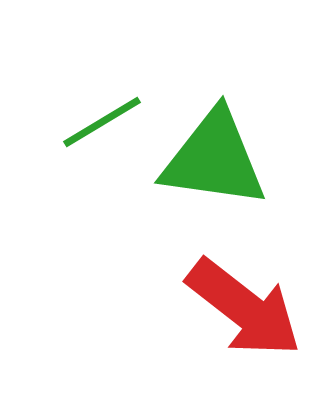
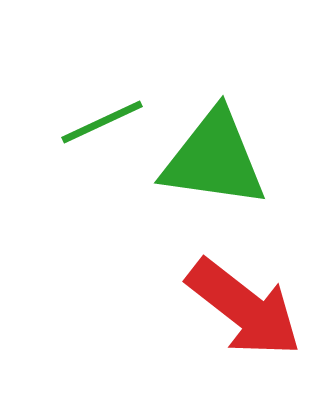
green line: rotated 6 degrees clockwise
